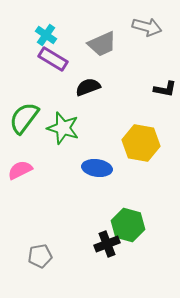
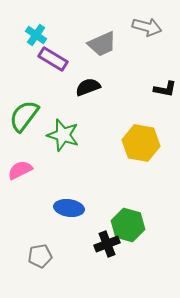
cyan cross: moved 10 px left
green semicircle: moved 2 px up
green star: moved 7 px down
blue ellipse: moved 28 px left, 40 px down
